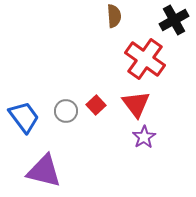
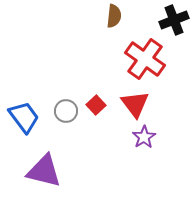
brown semicircle: rotated 10 degrees clockwise
black cross: rotated 8 degrees clockwise
red triangle: moved 1 px left
